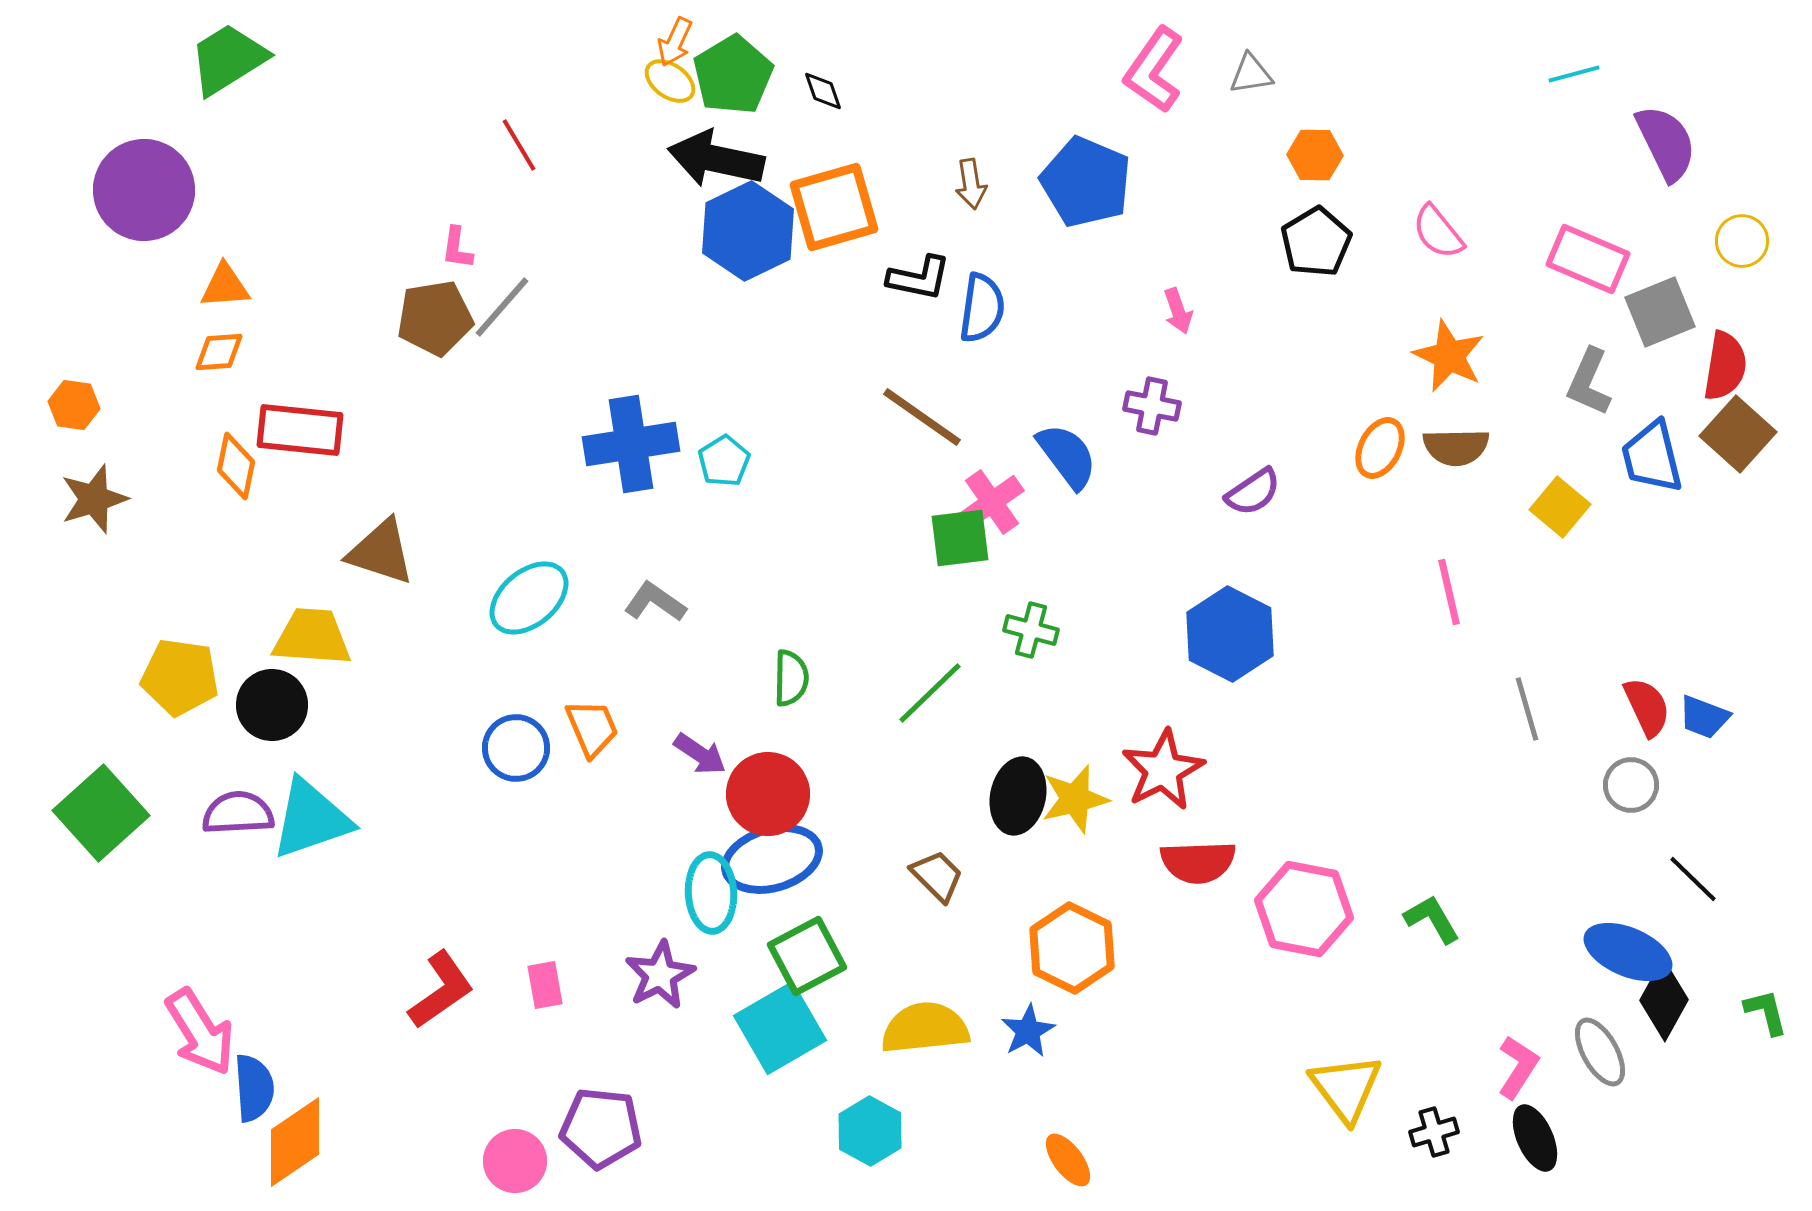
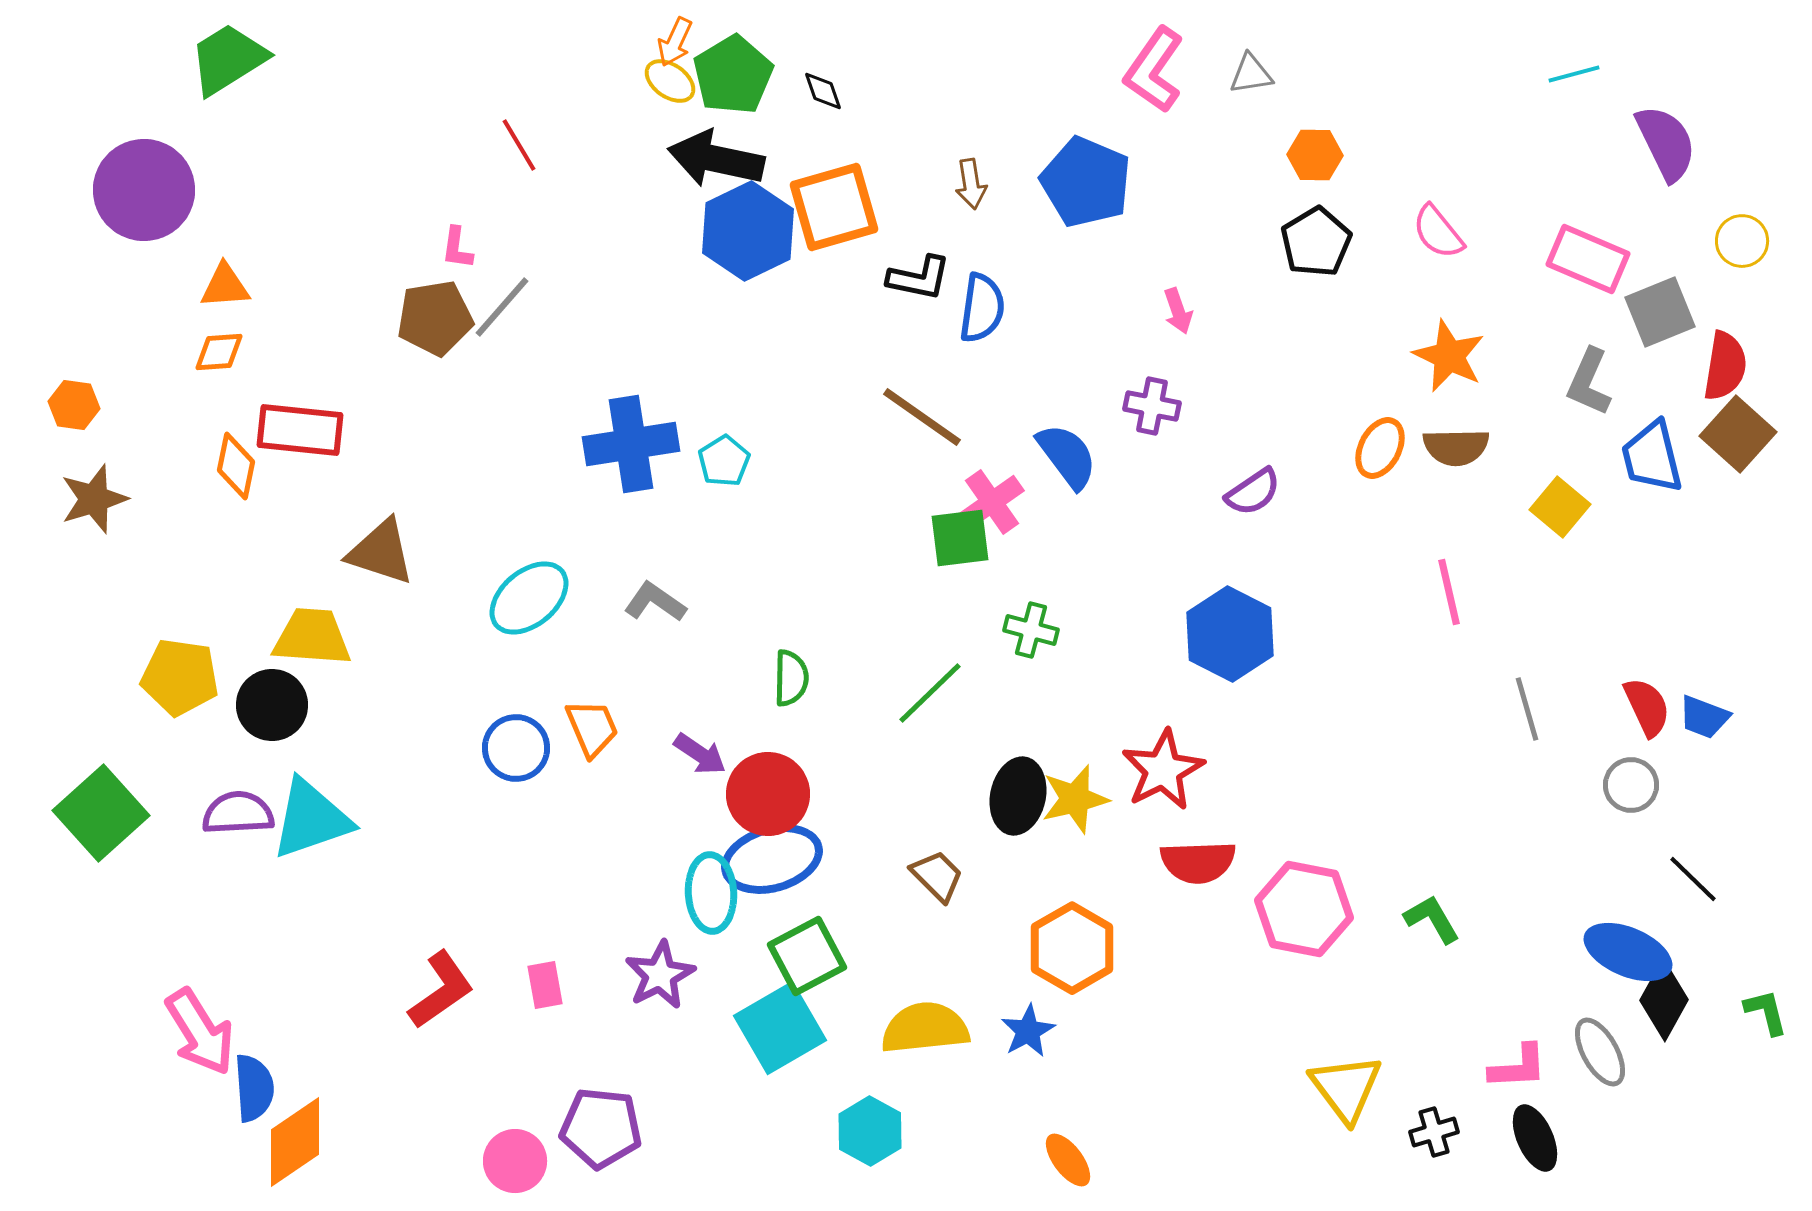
orange hexagon at (1072, 948): rotated 4 degrees clockwise
pink L-shape at (1518, 1067): rotated 54 degrees clockwise
